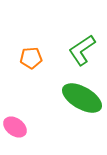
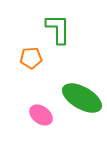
green L-shape: moved 24 px left, 21 px up; rotated 124 degrees clockwise
pink ellipse: moved 26 px right, 12 px up
